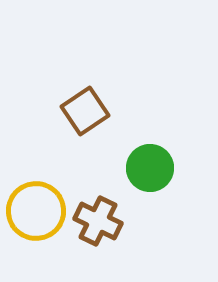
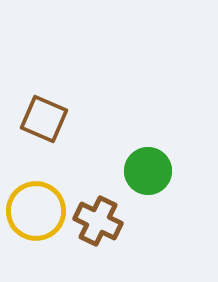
brown square: moved 41 px left, 8 px down; rotated 33 degrees counterclockwise
green circle: moved 2 px left, 3 px down
